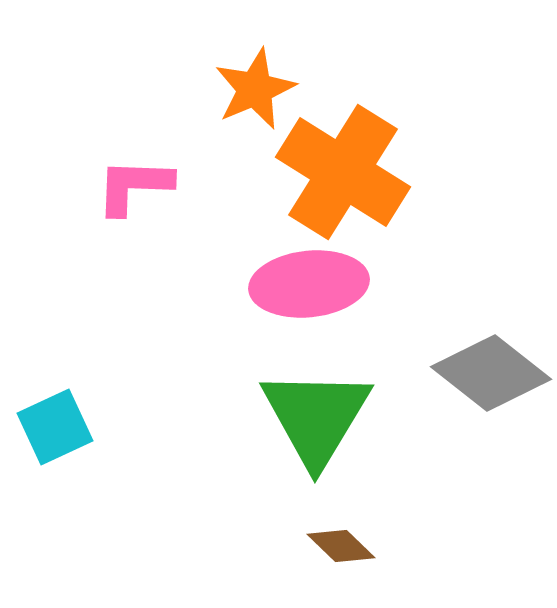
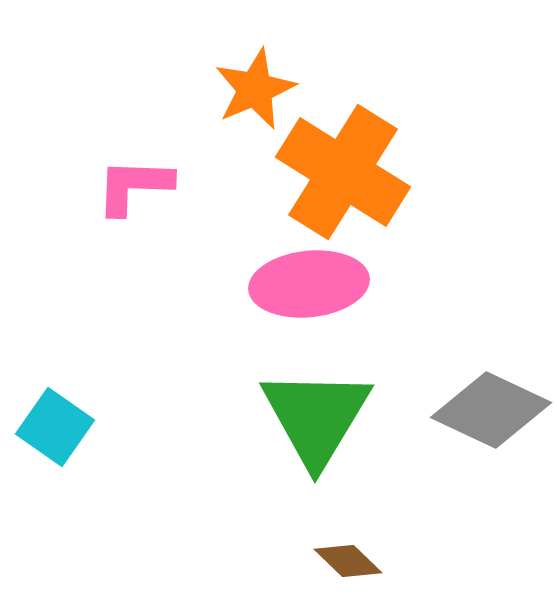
gray diamond: moved 37 px down; rotated 13 degrees counterclockwise
cyan square: rotated 30 degrees counterclockwise
brown diamond: moved 7 px right, 15 px down
